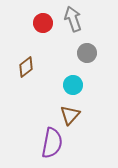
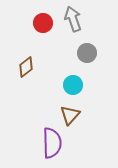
purple semicircle: rotated 12 degrees counterclockwise
